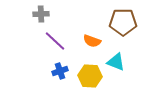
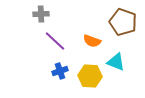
brown pentagon: rotated 20 degrees clockwise
